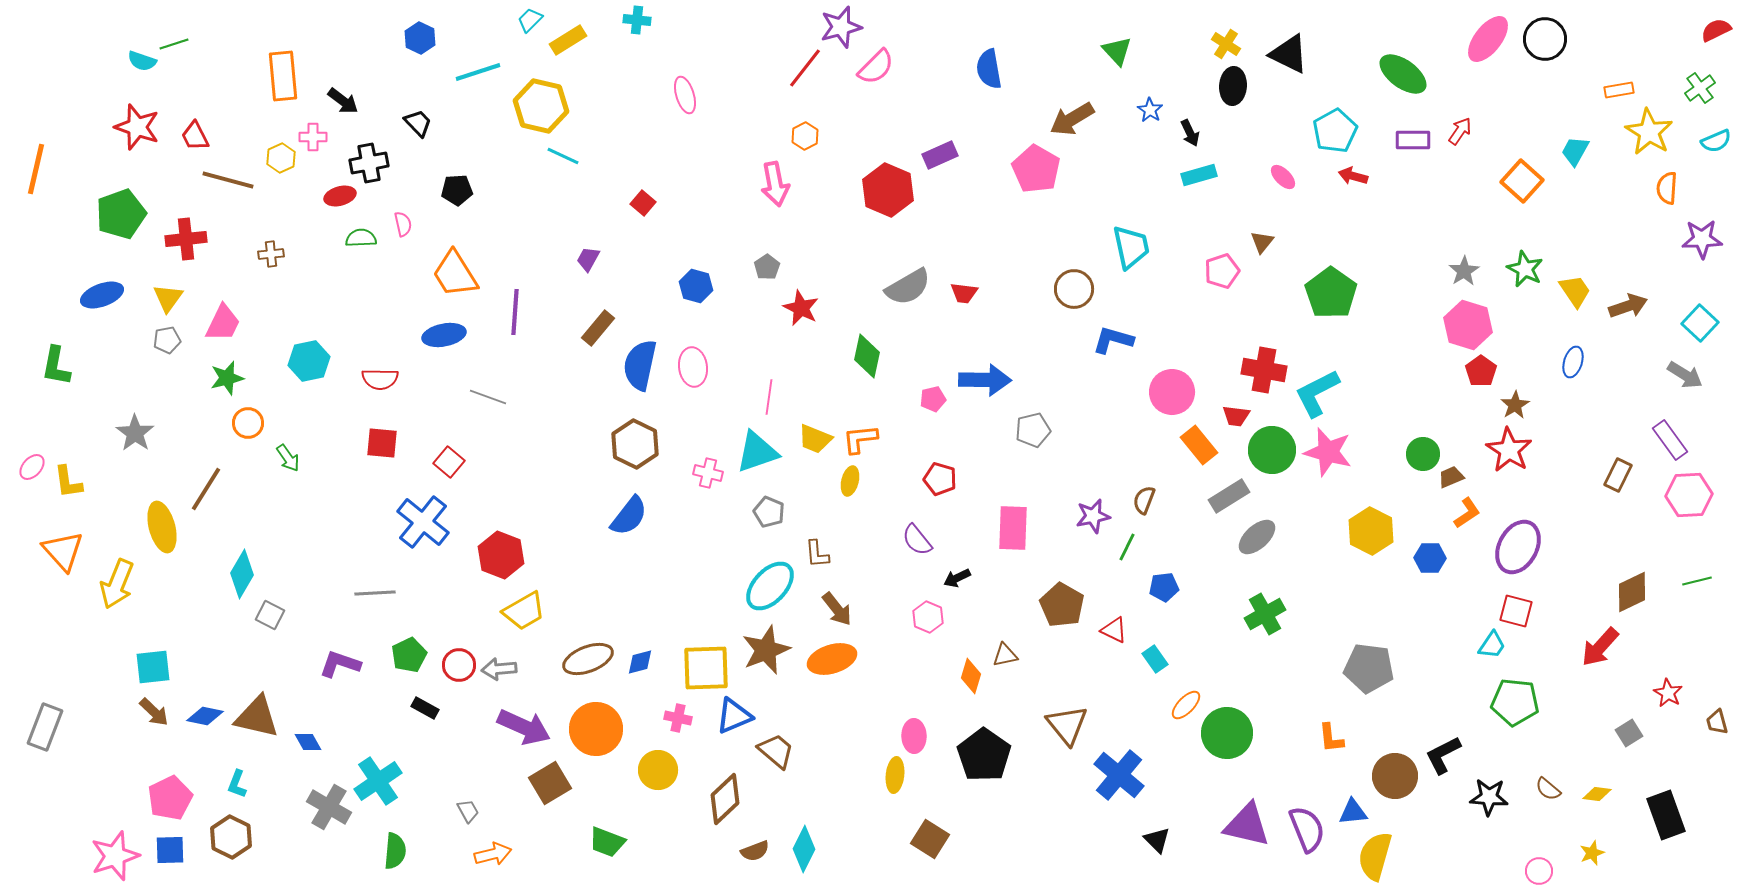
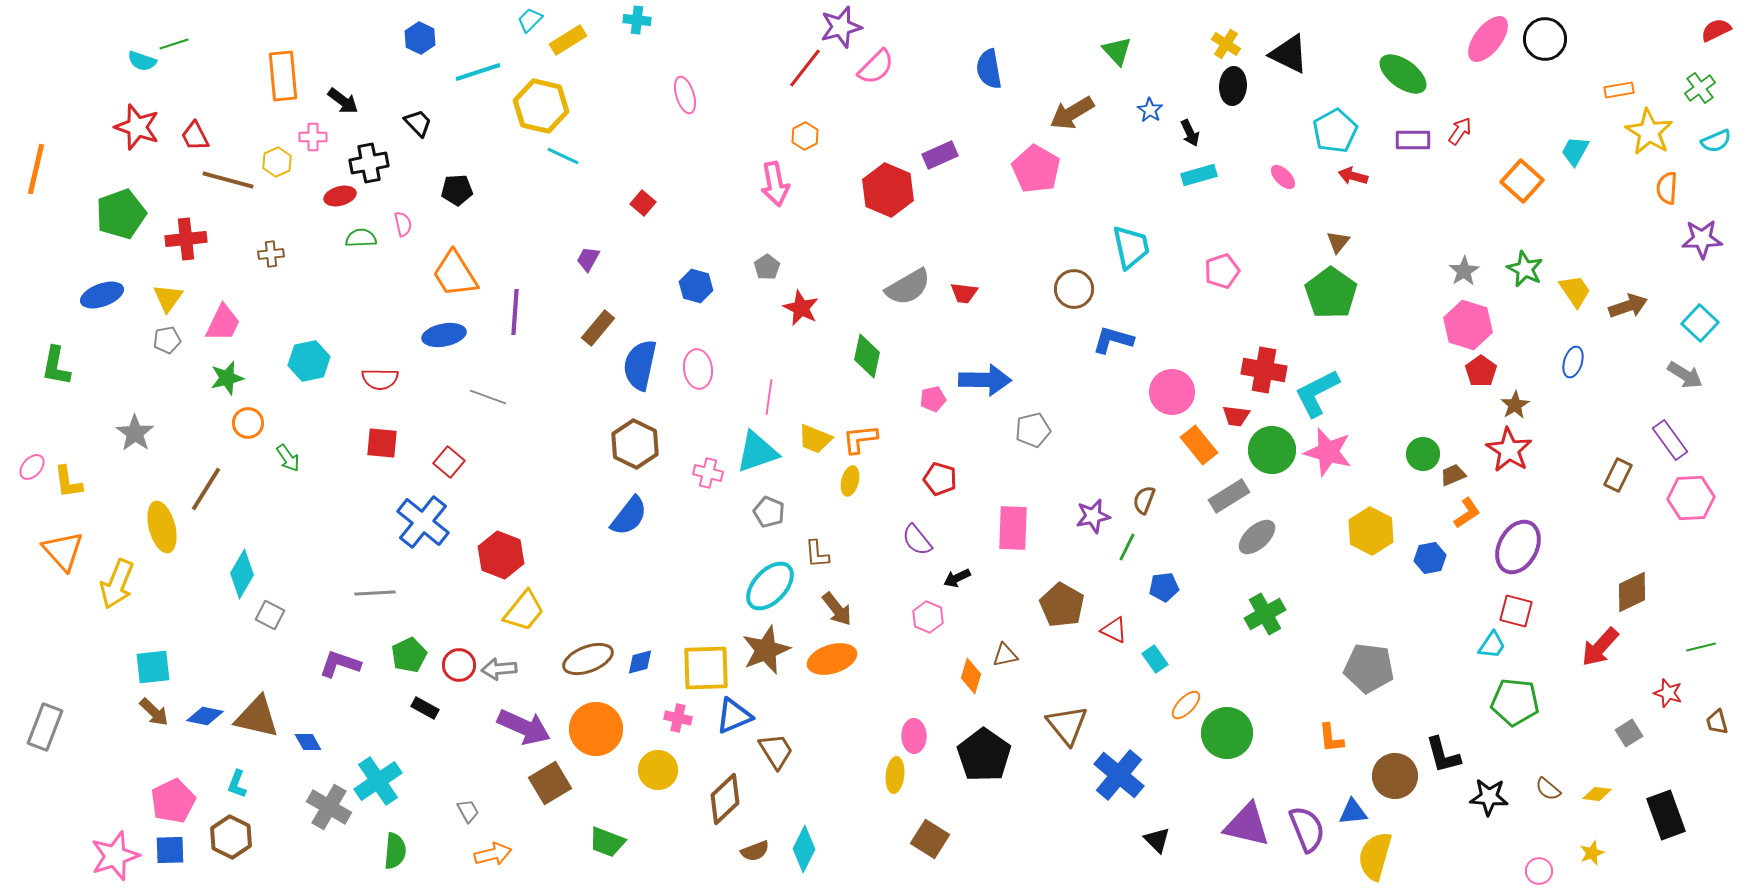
brown arrow at (1072, 119): moved 6 px up
yellow hexagon at (281, 158): moved 4 px left, 4 px down
brown triangle at (1262, 242): moved 76 px right
pink ellipse at (693, 367): moved 5 px right, 2 px down
brown trapezoid at (1451, 477): moved 2 px right, 2 px up
pink hexagon at (1689, 495): moved 2 px right, 3 px down
blue hexagon at (1430, 558): rotated 12 degrees counterclockwise
green line at (1697, 581): moved 4 px right, 66 px down
yellow trapezoid at (524, 611): rotated 21 degrees counterclockwise
red star at (1668, 693): rotated 12 degrees counterclockwise
brown trapezoid at (776, 751): rotated 18 degrees clockwise
black L-shape at (1443, 755): rotated 78 degrees counterclockwise
pink pentagon at (170, 798): moved 3 px right, 3 px down
